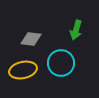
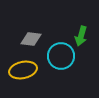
green arrow: moved 5 px right, 6 px down
cyan circle: moved 7 px up
